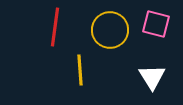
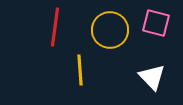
pink square: moved 1 px up
white triangle: rotated 12 degrees counterclockwise
